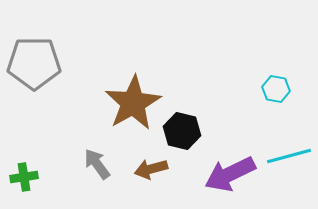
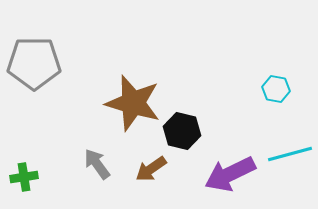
brown star: rotated 26 degrees counterclockwise
cyan line: moved 1 px right, 2 px up
brown arrow: rotated 20 degrees counterclockwise
